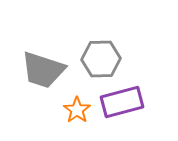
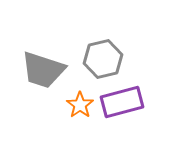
gray hexagon: moved 2 px right; rotated 12 degrees counterclockwise
orange star: moved 3 px right, 5 px up
